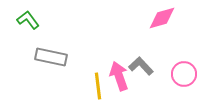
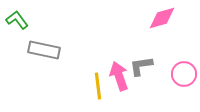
green L-shape: moved 11 px left
gray rectangle: moved 7 px left, 7 px up
gray L-shape: rotated 55 degrees counterclockwise
